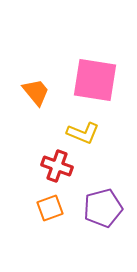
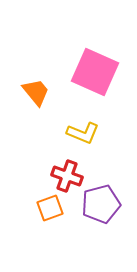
pink square: moved 8 px up; rotated 15 degrees clockwise
red cross: moved 10 px right, 10 px down
purple pentagon: moved 2 px left, 4 px up
